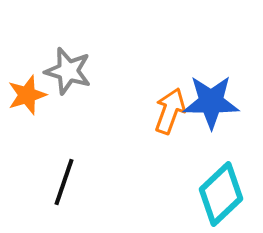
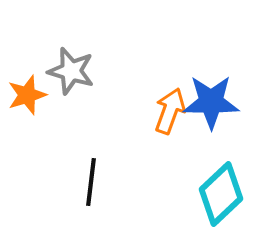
gray star: moved 3 px right
black line: moved 27 px right; rotated 12 degrees counterclockwise
